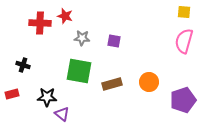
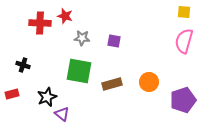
black star: rotated 24 degrees counterclockwise
